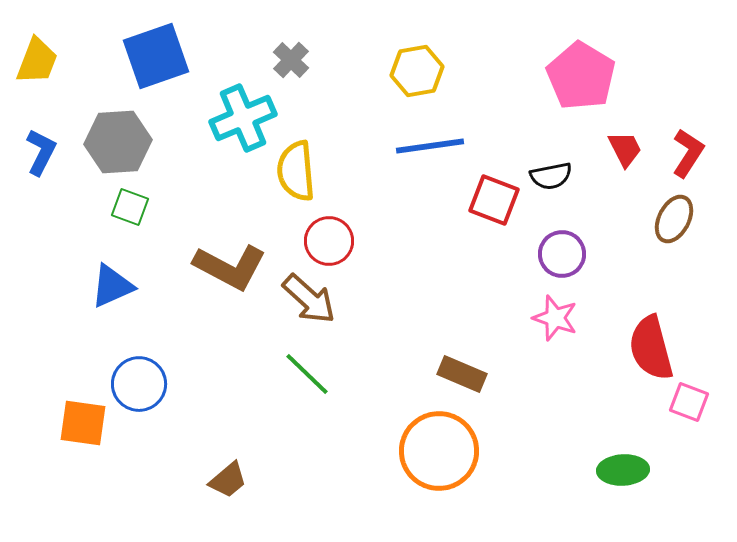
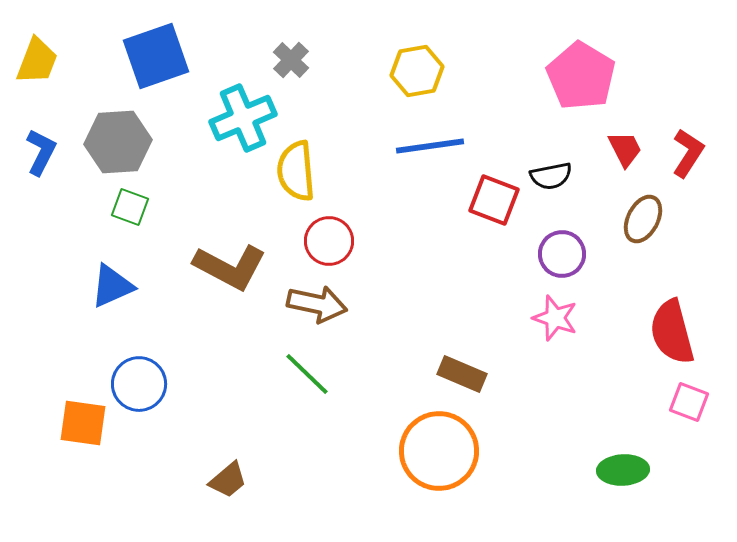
brown ellipse: moved 31 px left
brown arrow: moved 8 px right, 5 px down; rotated 30 degrees counterclockwise
red semicircle: moved 21 px right, 16 px up
